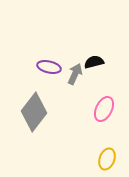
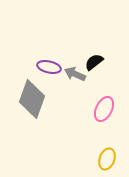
black semicircle: rotated 24 degrees counterclockwise
gray arrow: rotated 90 degrees counterclockwise
gray diamond: moved 2 px left, 13 px up; rotated 18 degrees counterclockwise
